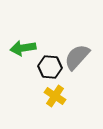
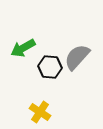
green arrow: rotated 20 degrees counterclockwise
yellow cross: moved 15 px left, 16 px down
